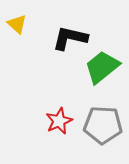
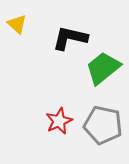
green trapezoid: moved 1 px right, 1 px down
gray pentagon: rotated 9 degrees clockwise
